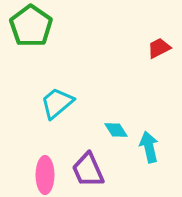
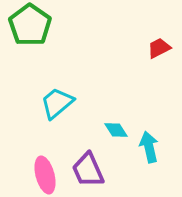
green pentagon: moved 1 px left, 1 px up
pink ellipse: rotated 15 degrees counterclockwise
